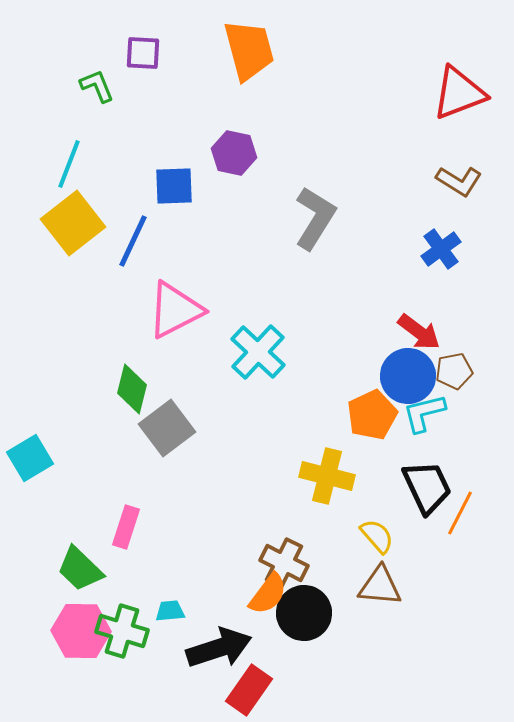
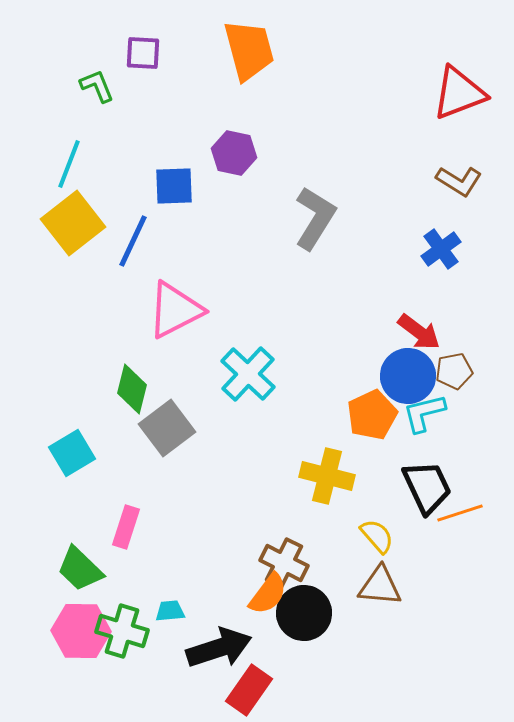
cyan cross: moved 10 px left, 22 px down
cyan square: moved 42 px right, 5 px up
orange line: rotated 45 degrees clockwise
